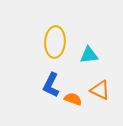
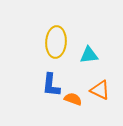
yellow ellipse: moved 1 px right
blue L-shape: rotated 20 degrees counterclockwise
